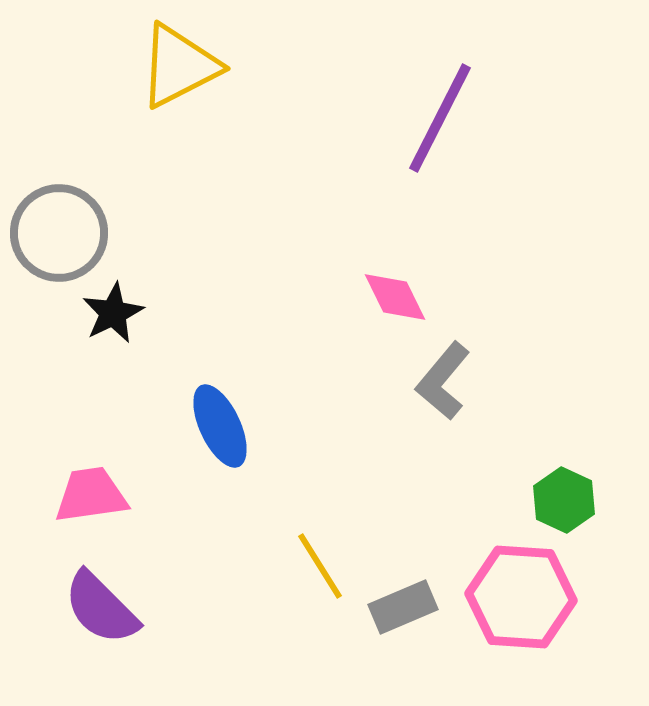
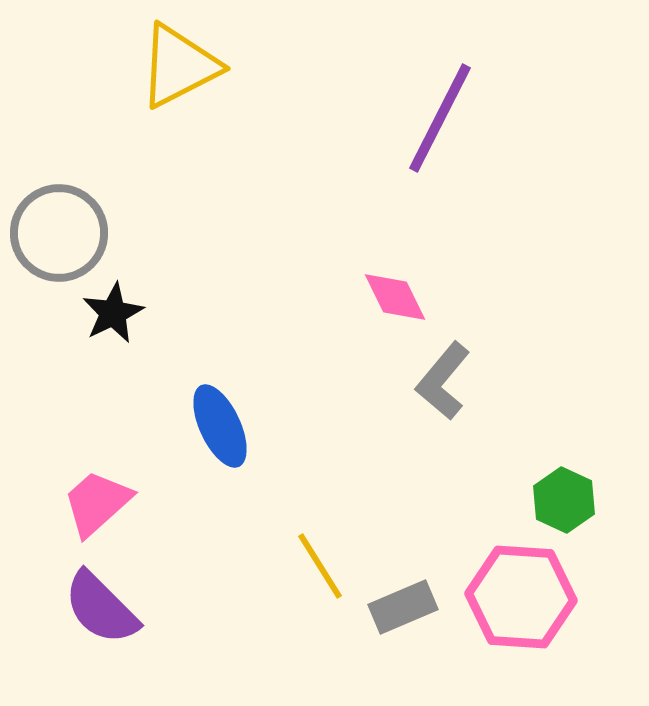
pink trapezoid: moved 6 px right, 8 px down; rotated 34 degrees counterclockwise
